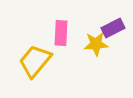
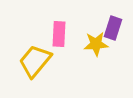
purple rectangle: rotated 45 degrees counterclockwise
pink rectangle: moved 2 px left, 1 px down
